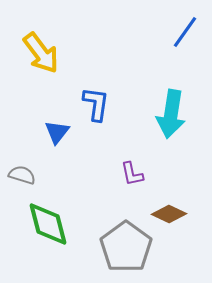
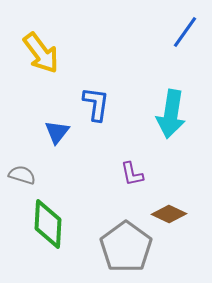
green diamond: rotated 18 degrees clockwise
